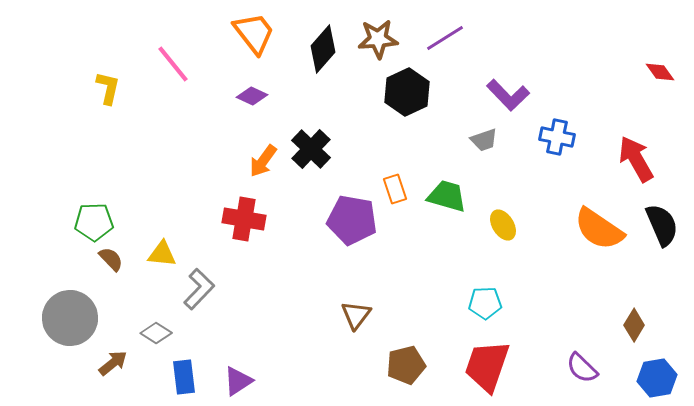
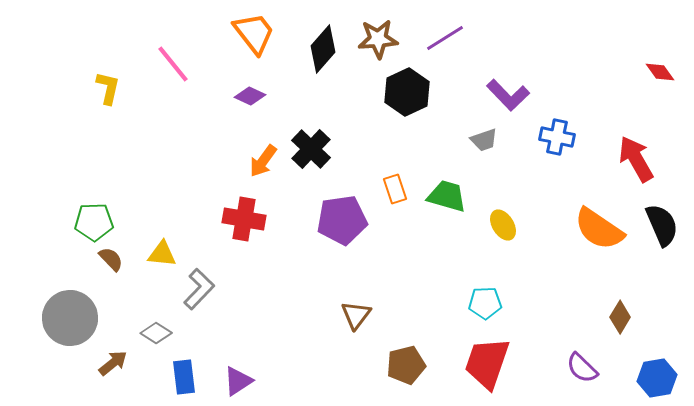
purple diamond: moved 2 px left
purple pentagon: moved 10 px left; rotated 18 degrees counterclockwise
brown diamond: moved 14 px left, 8 px up
red trapezoid: moved 3 px up
